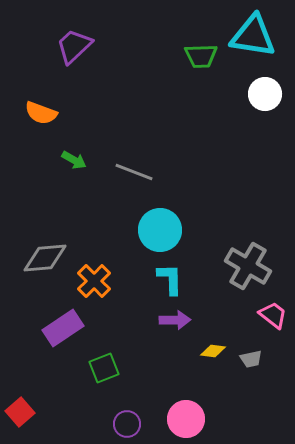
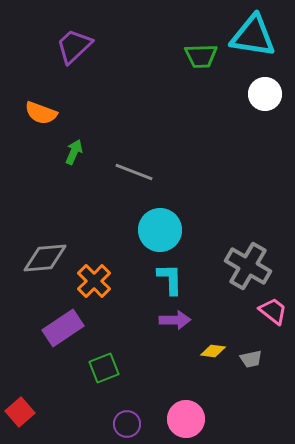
green arrow: moved 8 px up; rotated 95 degrees counterclockwise
pink trapezoid: moved 4 px up
